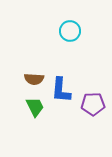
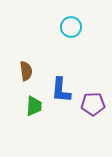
cyan circle: moved 1 px right, 4 px up
brown semicircle: moved 8 px left, 8 px up; rotated 102 degrees counterclockwise
green trapezoid: moved 1 px left, 1 px up; rotated 30 degrees clockwise
